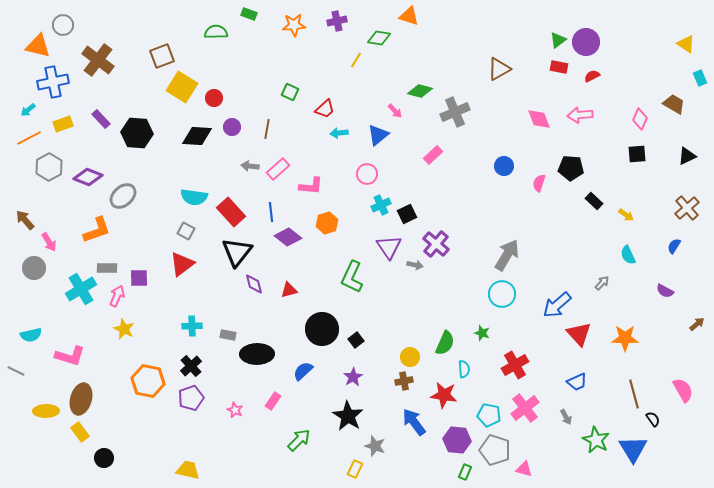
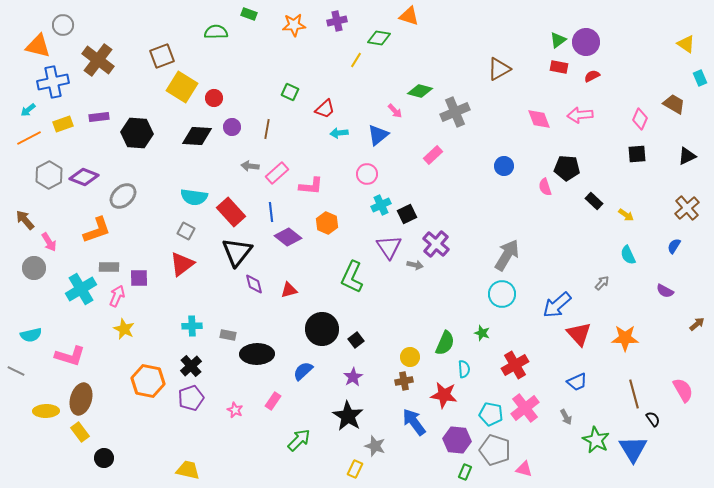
purple rectangle at (101, 119): moved 2 px left, 2 px up; rotated 54 degrees counterclockwise
gray hexagon at (49, 167): moved 8 px down
black pentagon at (571, 168): moved 4 px left
pink rectangle at (278, 169): moved 1 px left, 4 px down
purple diamond at (88, 177): moved 4 px left
pink semicircle at (539, 183): moved 6 px right, 4 px down; rotated 36 degrees counterclockwise
orange hexagon at (327, 223): rotated 20 degrees counterclockwise
gray rectangle at (107, 268): moved 2 px right, 1 px up
cyan pentagon at (489, 415): moved 2 px right, 1 px up
